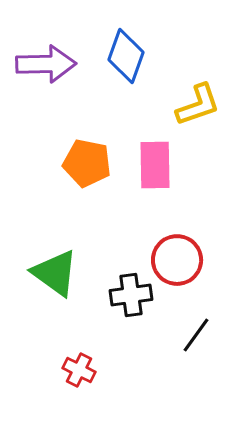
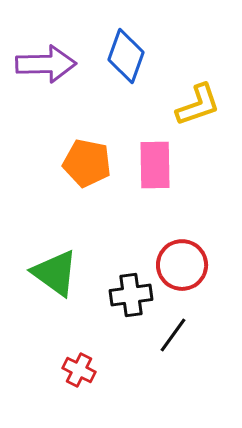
red circle: moved 5 px right, 5 px down
black line: moved 23 px left
